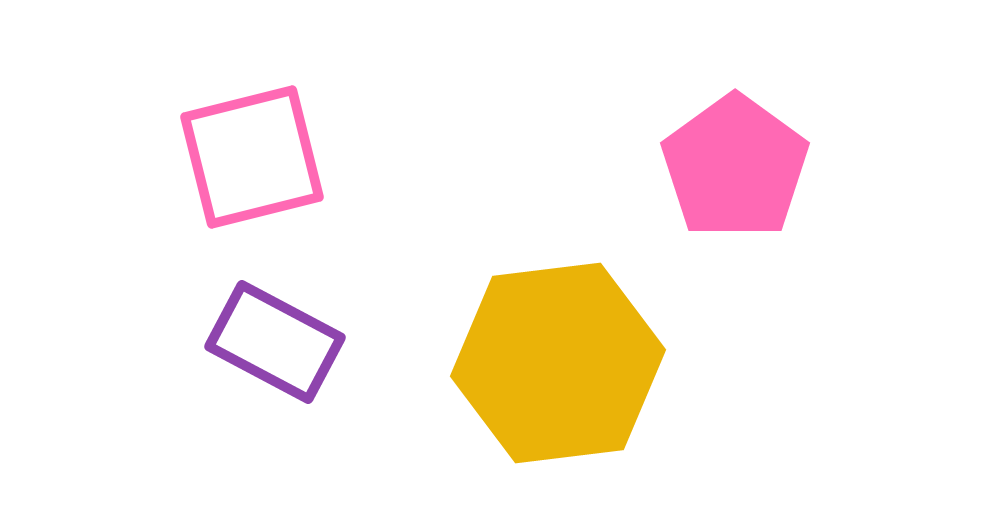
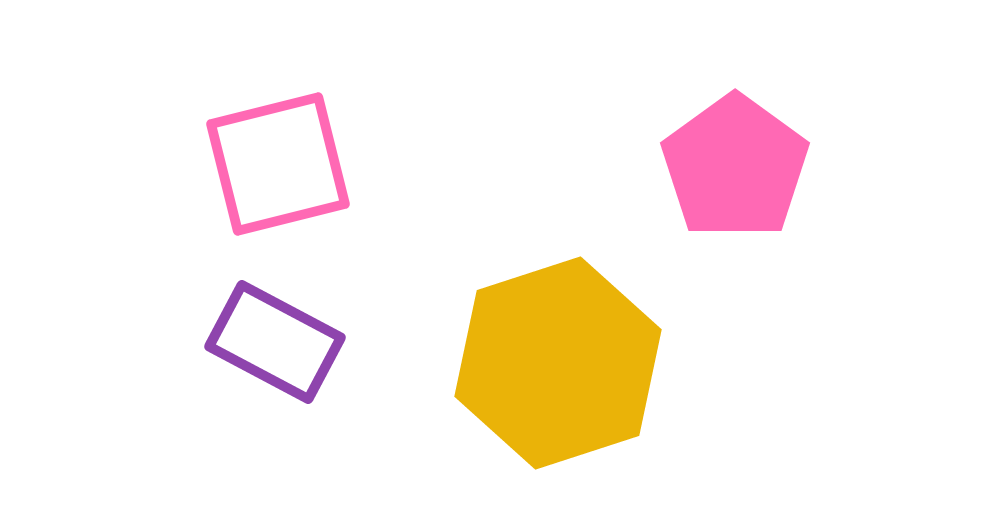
pink square: moved 26 px right, 7 px down
yellow hexagon: rotated 11 degrees counterclockwise
